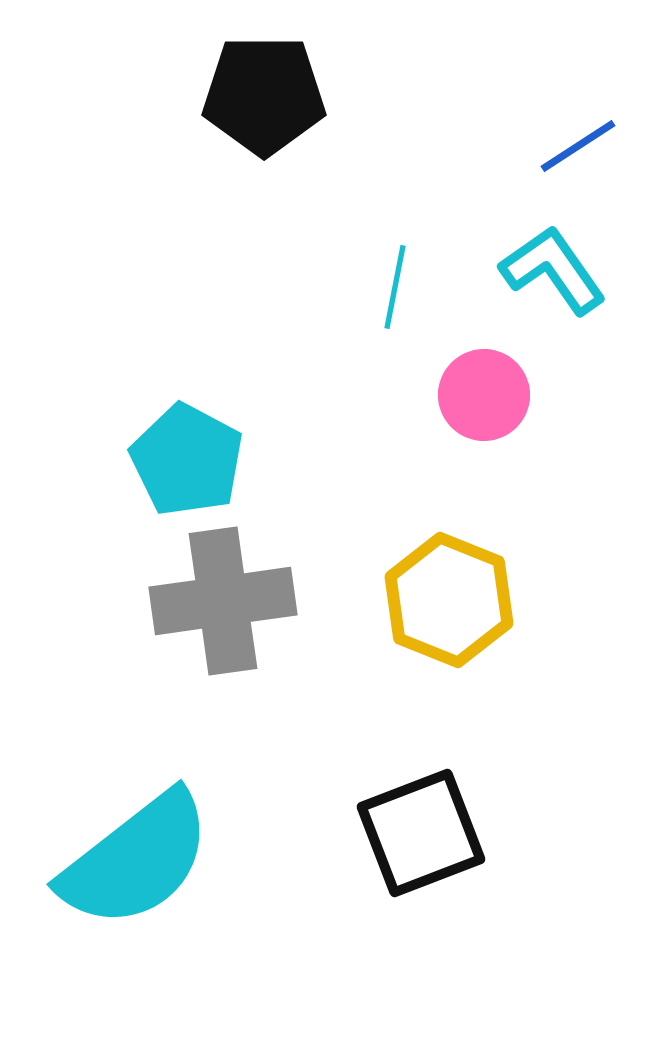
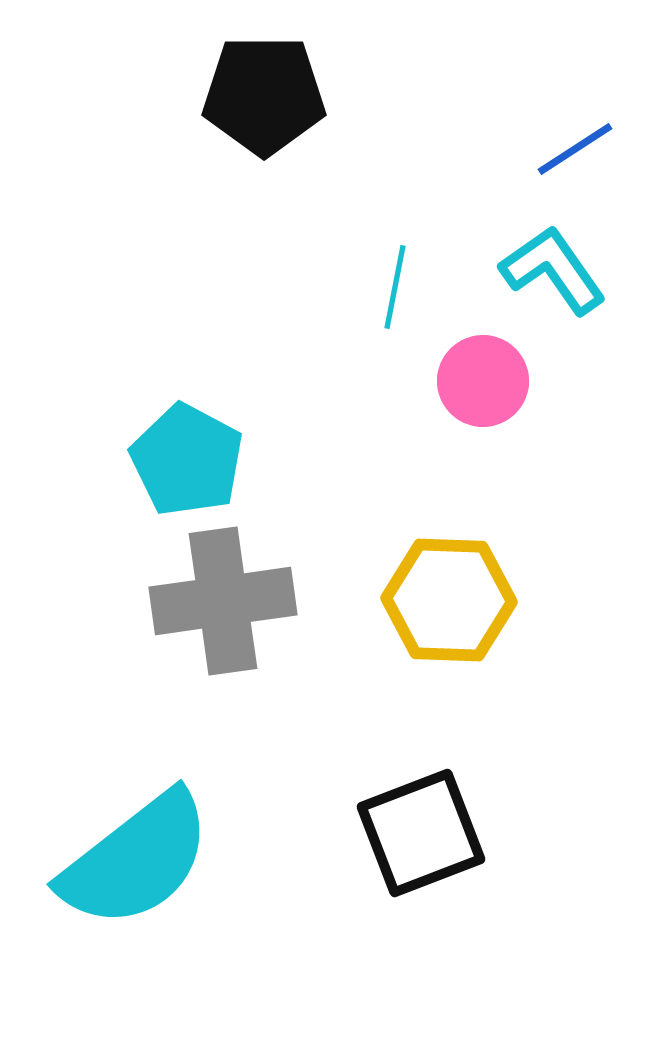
blue line: moved 3 px left, 3 px down
pink circle: moved 1 px left, 14 px up
yellow hexagon: rotated 20 degrees counterclockwise
